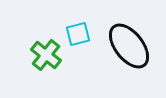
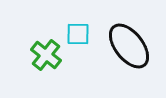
cyan square: rotated 15 degrees clockwise
